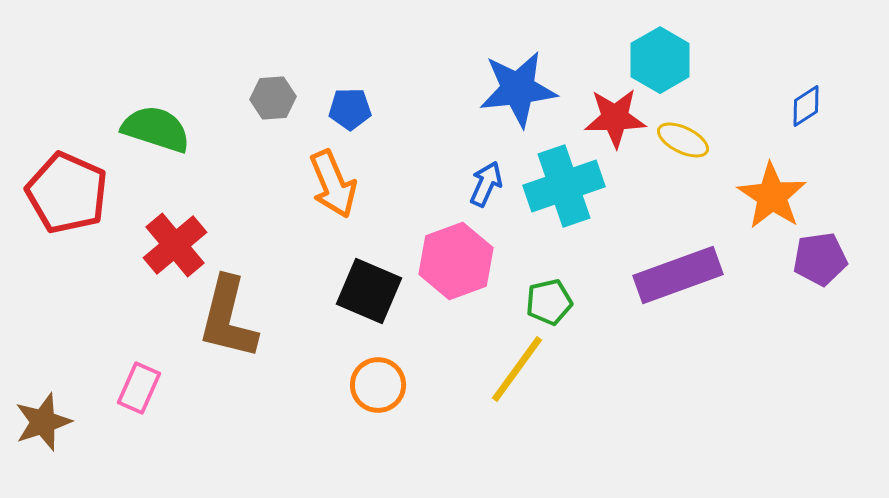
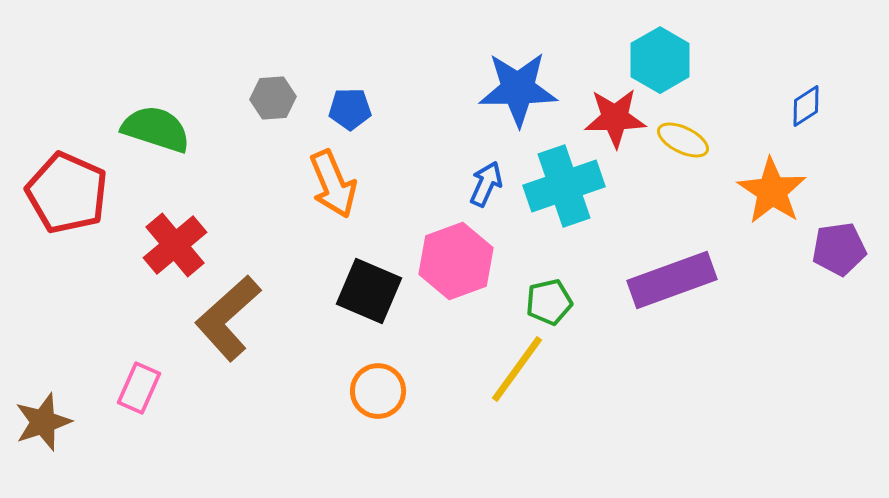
blue star: rotated 6 degrees clockwise
orange star: moved 5 px up
purple pentagon: moved 19 px right, 10 px up
purple rectangle: moved 6 px left, 5 px down
brown L-shape: rotated 34 degrees clockwise
orange circle: moved 6 px down
